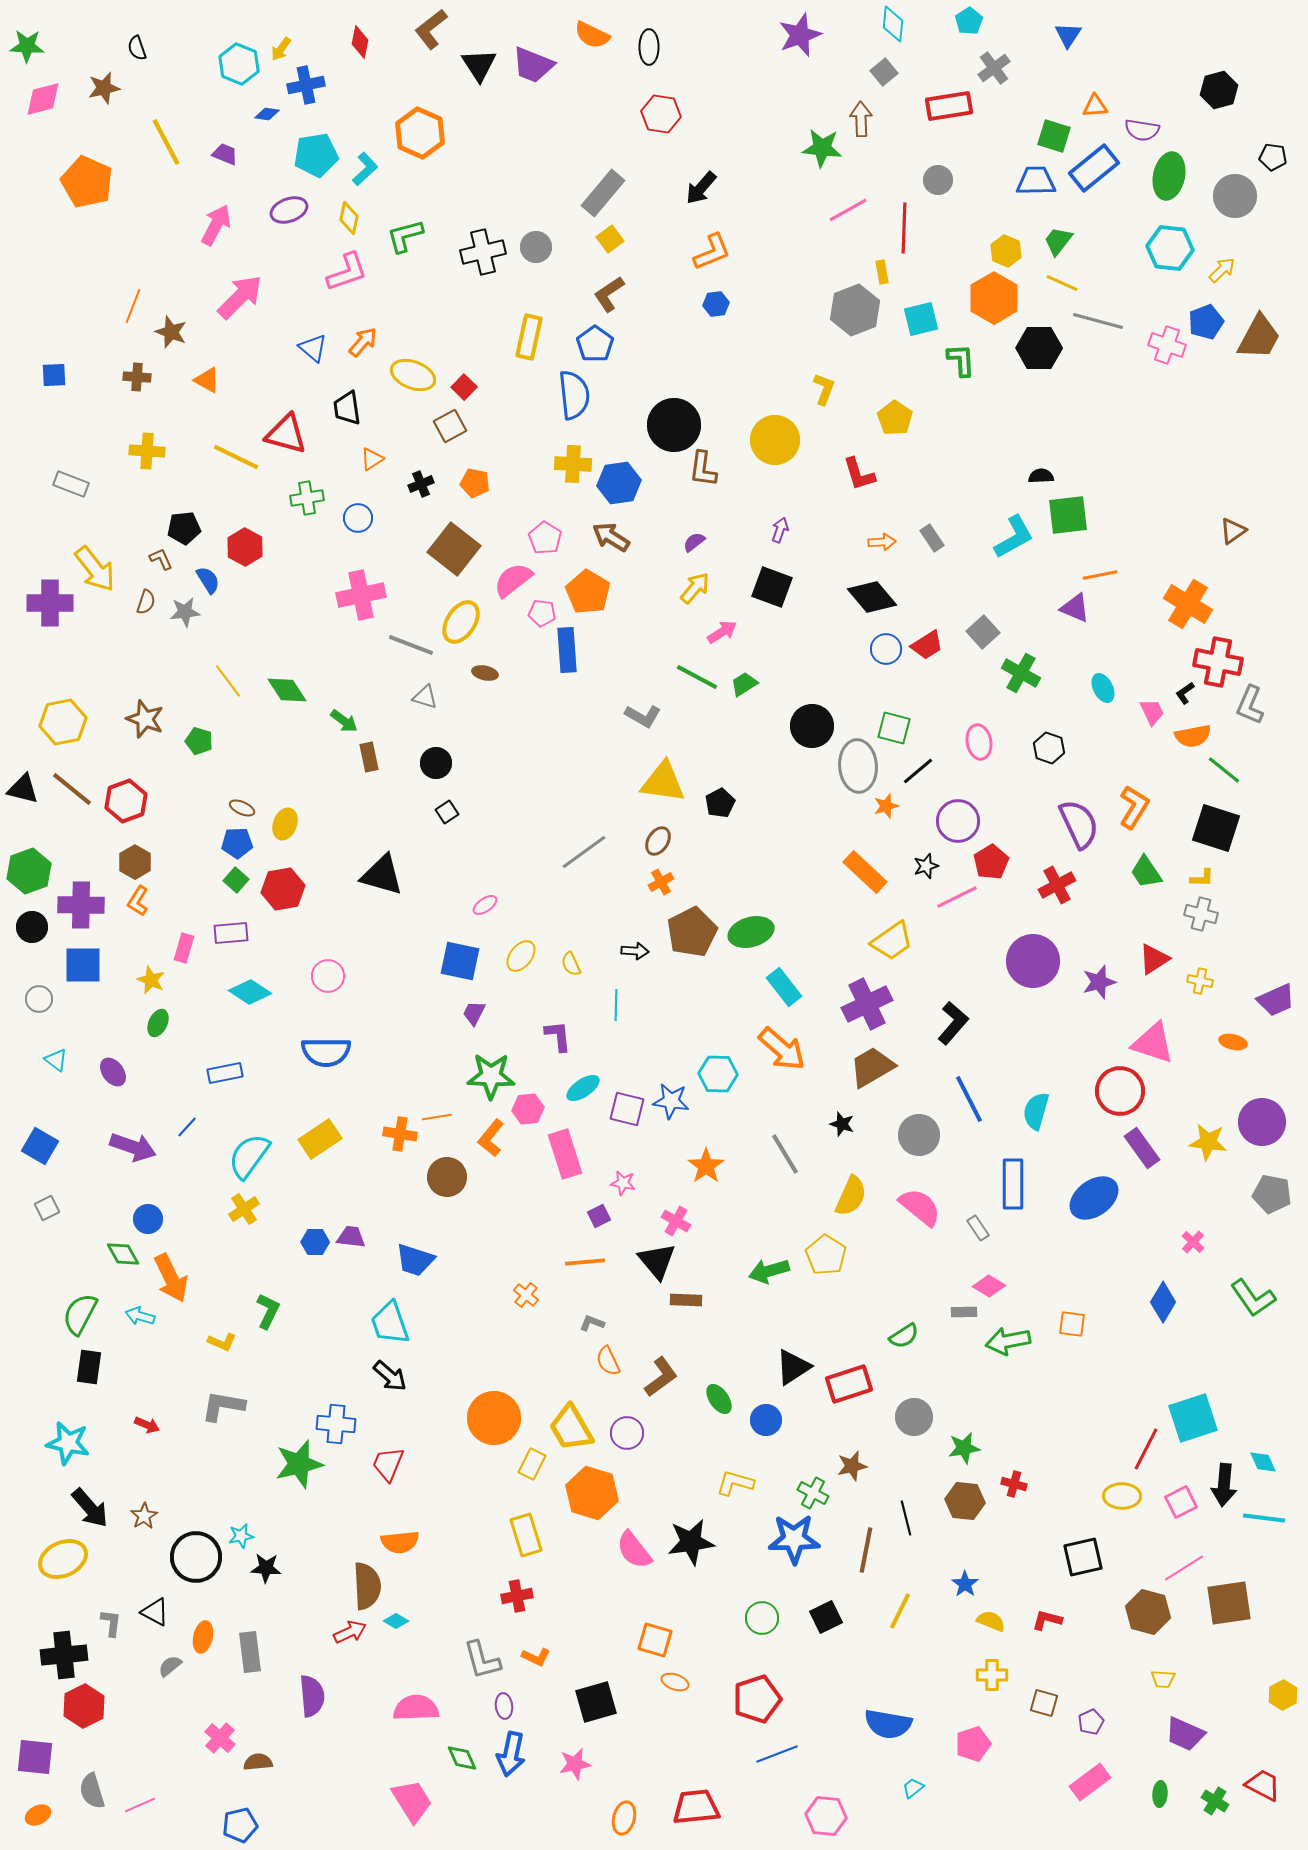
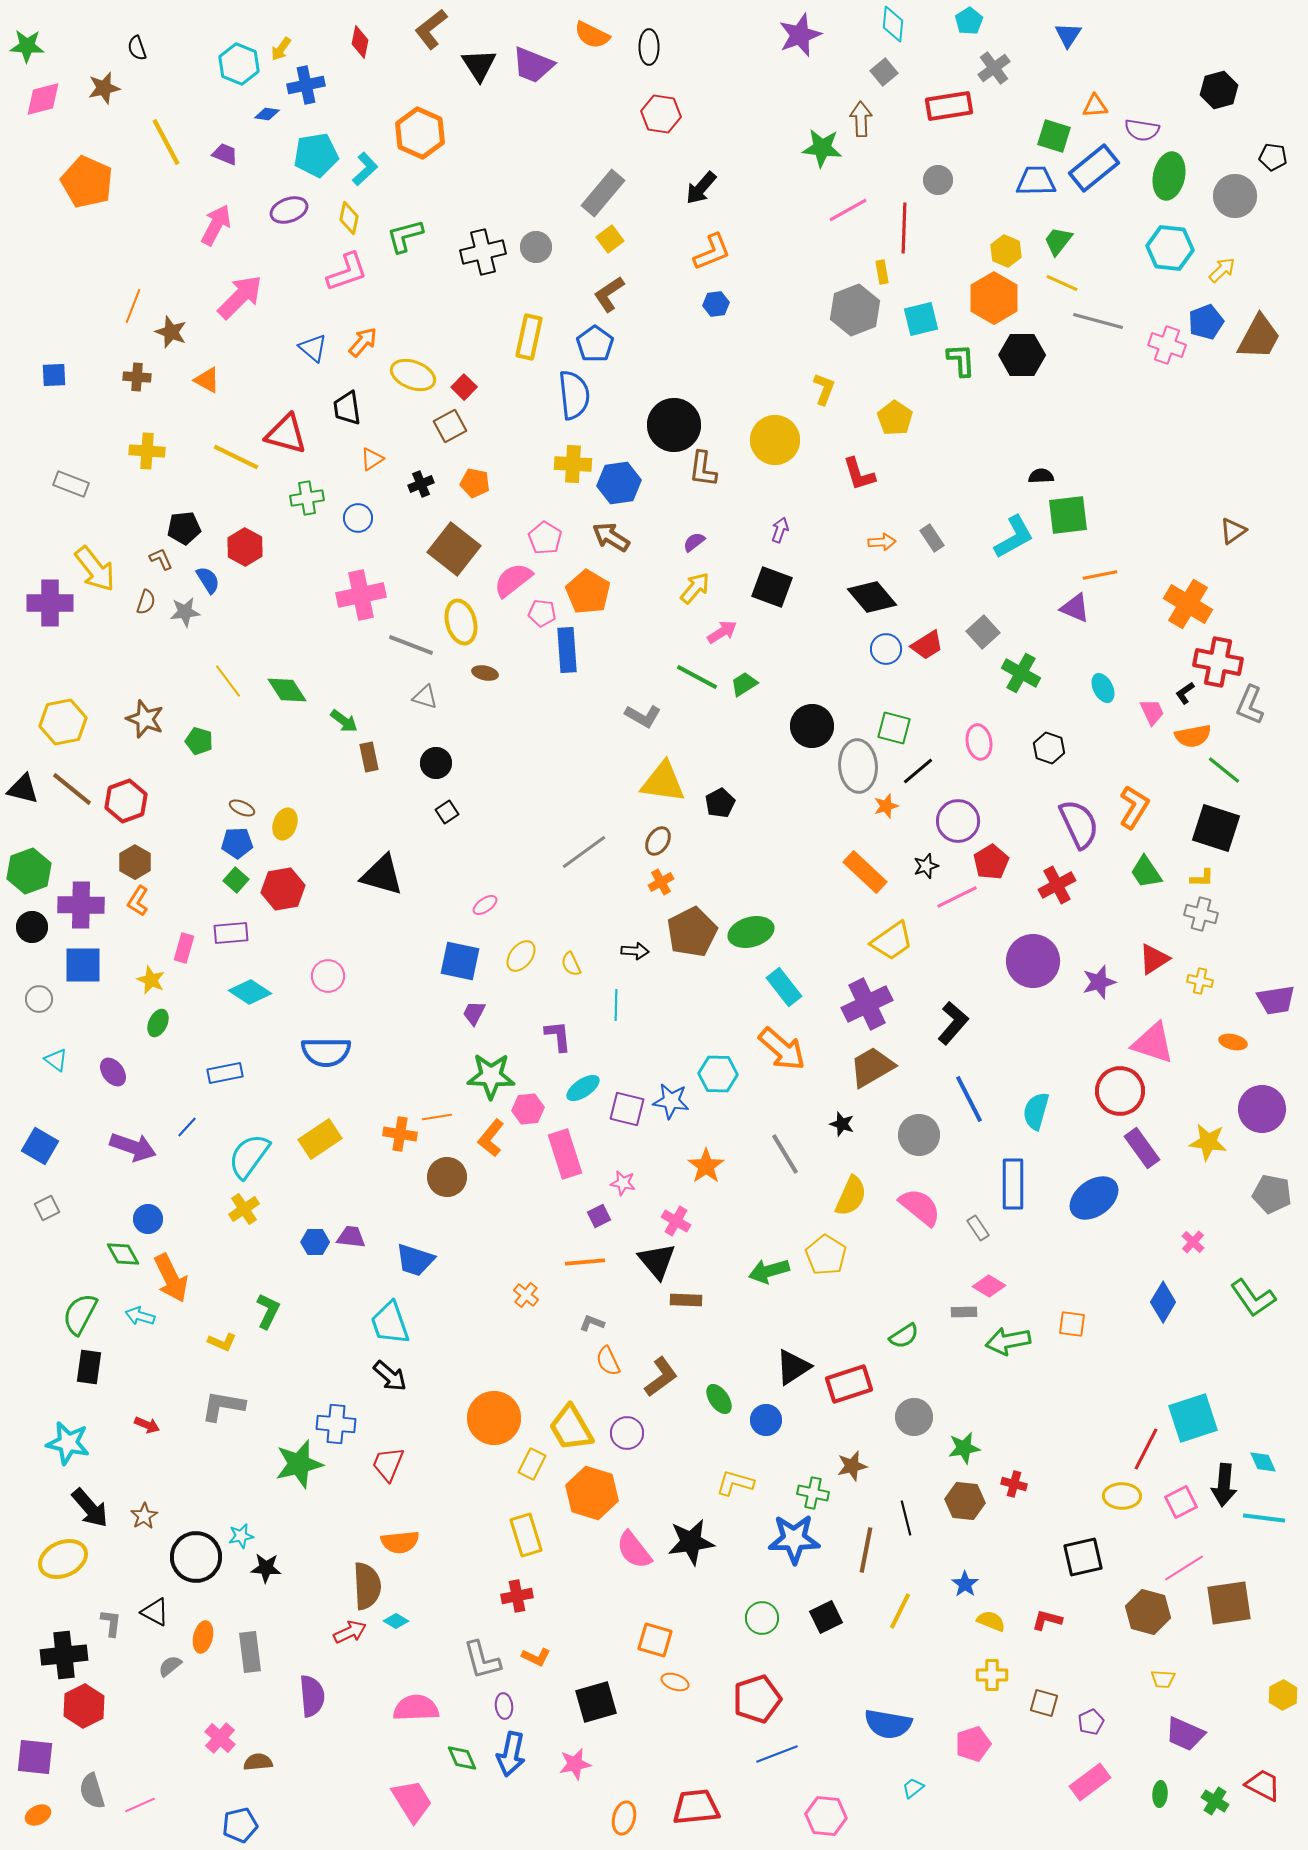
black hexagon at (1039, 348): moved 17 px left, 7 px down
yellow ellipse at (461, 622): rotated 48 degrees counterclockwise
purple trapezoid at (1276, 1000): rotated 15 degrees clockwise
purple circle at (1262, 1122): moved 13 px up
green cross at (813, 1493): rotated 16 degrees counterclockwise
